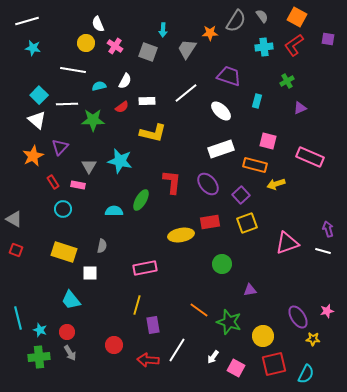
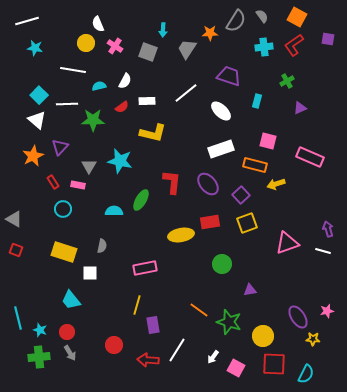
cyan star at (33, 48): moved 2 px right
red square at (274, 364): rotated 15 degrees clockwise
